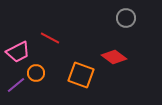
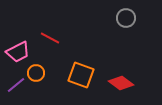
red diamond: moved 7 px right, 26 px down
